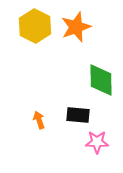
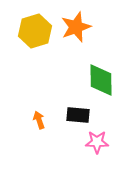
yellow hexagon: moved 5 px down; rotated 16 degrees clockwise
